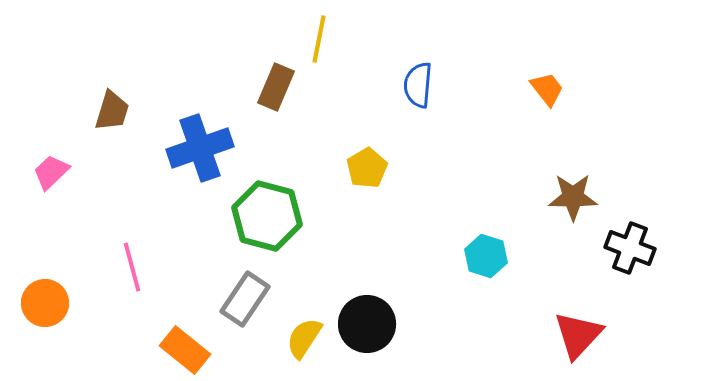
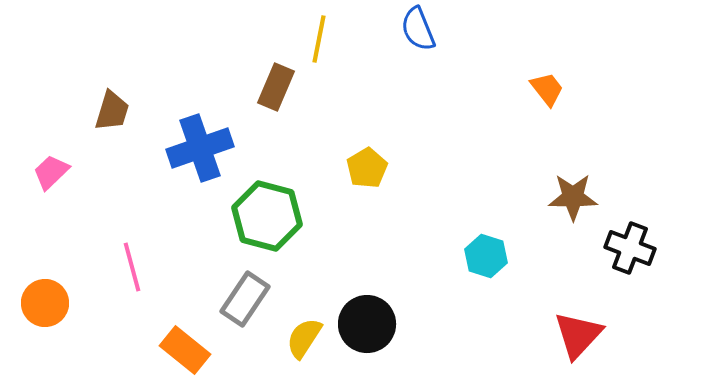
blue semicircle: moved 56 px up; rotated 27 degrees counterclockwise
